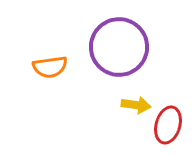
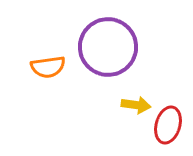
purple circle: moved 11 px left
orange semicircle: moved 2 px left
